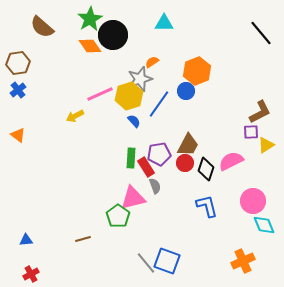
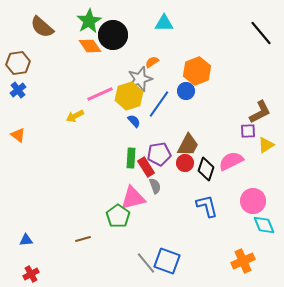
green star: moved 1 px left, 2 px down
purple square: moved 3 px left, 1 px up
